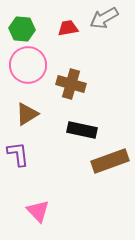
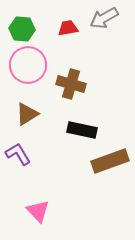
purple L-shape: rotated 24 degrees counterclockwise
